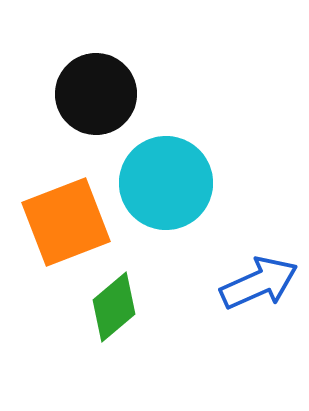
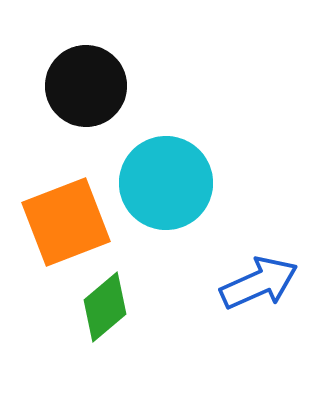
black circle: moved 10 px left, 8 px up
green diamond: moved 9 px left
